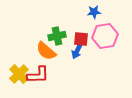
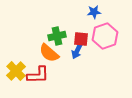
pink hexagon: rotated 10 degrees counterclockwise
orange semicircle: moved 3 px right, 2 px down
yellow cross: moved 3 px left, 3 px up
